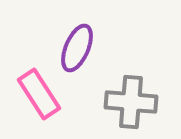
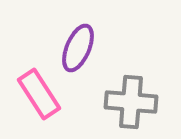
purple ellipse: moved 1 px right
